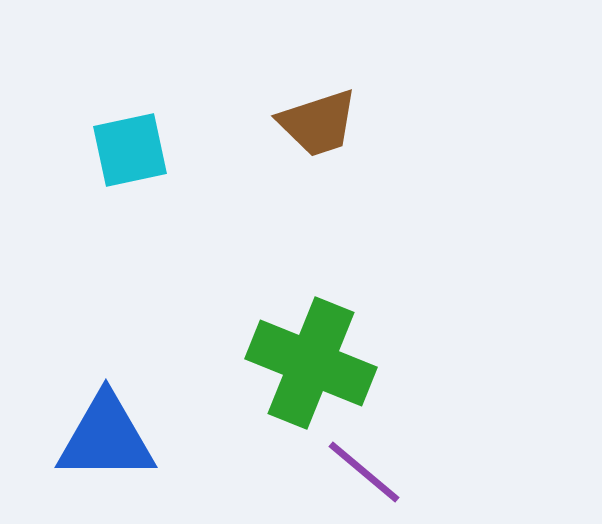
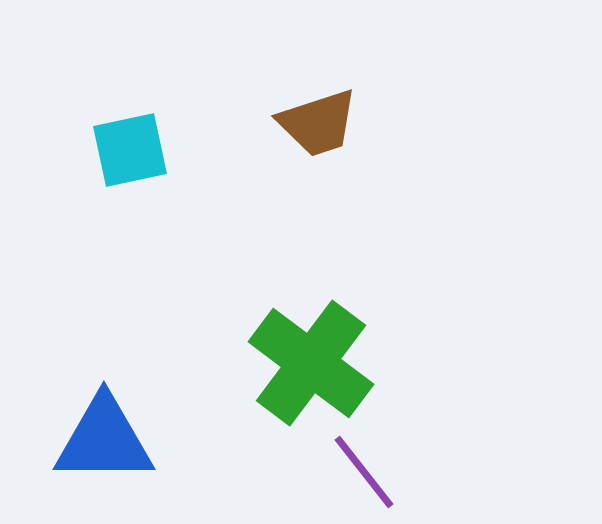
green cross: rotated 15 degrees clockwise
blue triangle: moved 2 px left, 2 px down
purple line: rotated 12 degrees clockwise
